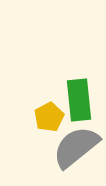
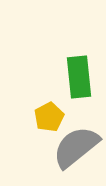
green rectangle: moved 23 px up
